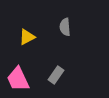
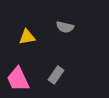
gray semicircle: rotated 72 degrees counterclockwise
yellow triangle: rotated 18 degrees clockwise
